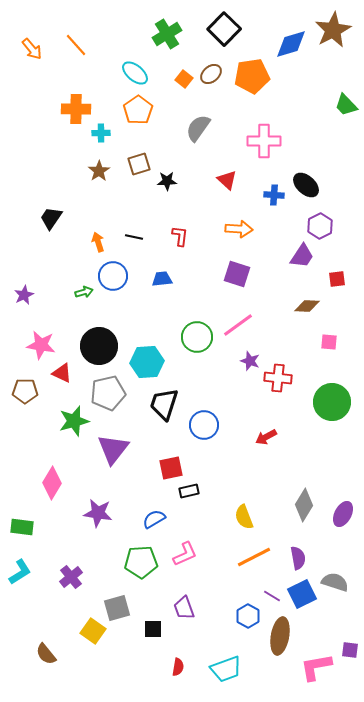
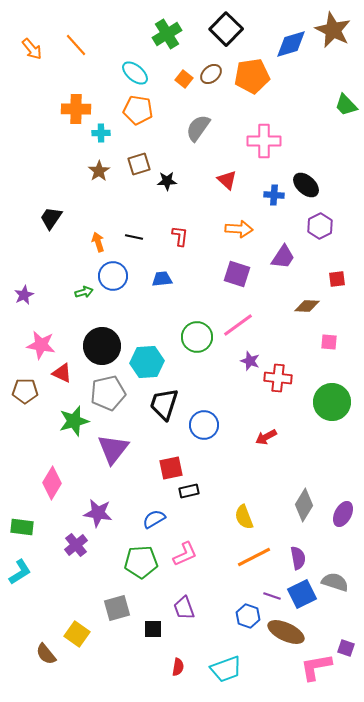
black square at (224, 29): moved 2 px right
brown star at (333, 30): rotated 18 degrees counterclockwise
orange pentagon at (138, 110): rotated 28 degrees counterclockwise
purple trapezoid at (302, 256): moved 19 px left, 1 px down
black circle at (99, 346): moved 3 px right
purple cross at (71, 577): moved 5 px right, 32 px up
purple line at (272, 596): rotated 12 degrees counterclockwise
blue hexagon at (248, 616): rotated 10 degrees counterclockwise
yellow square at (93, 631): moved 16 px left, 3 px down
brown ellipse at (280, 636): moved 6 px right, 4 px up; rotated 75 degrees counterclockwise
purple square at (350, 650): moved 4 px left, 2 px up; rotated 12 degrees clockwise
